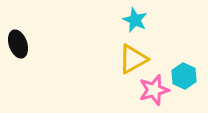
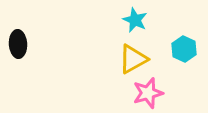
black ellipse: rotated 16 degrees clockwise
cyan hexagon: moved 27 px up
pink star: moved 6 px left, 3 px down
